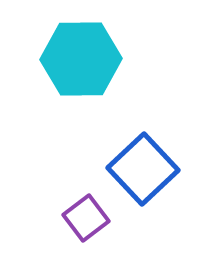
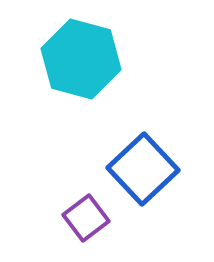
cyan hexagon: rotated 16 degrees clockwise
